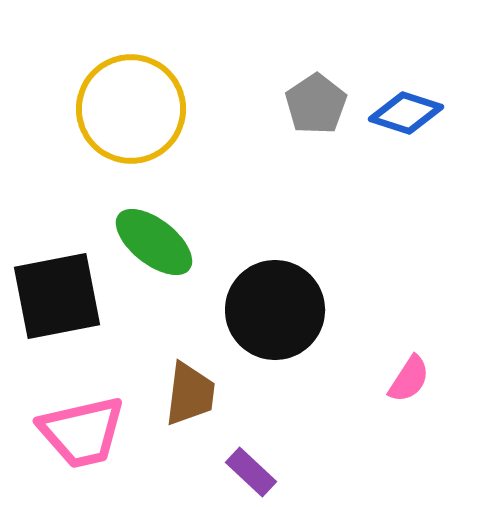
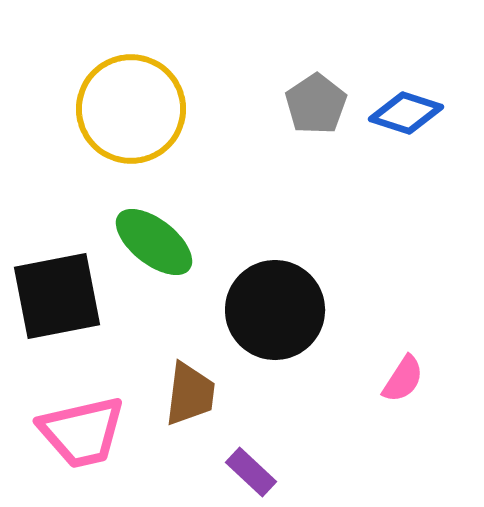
pink semicircle: moved 6 px left
